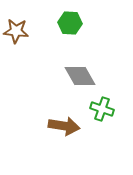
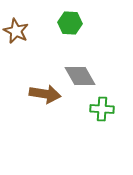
brown star: rotated 20 degrees clockwise
green cross: rotated 15 degrees counterclockwise
brown arrow: moved 19 px left, 32 px up
